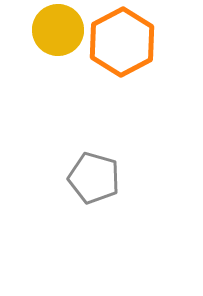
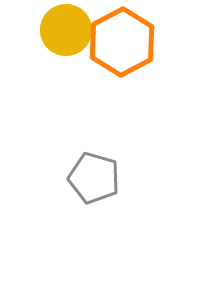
yellow circle: moved 8 px right
